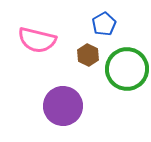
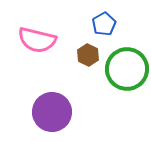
purple circle: moved 11 px left, 6 px down
